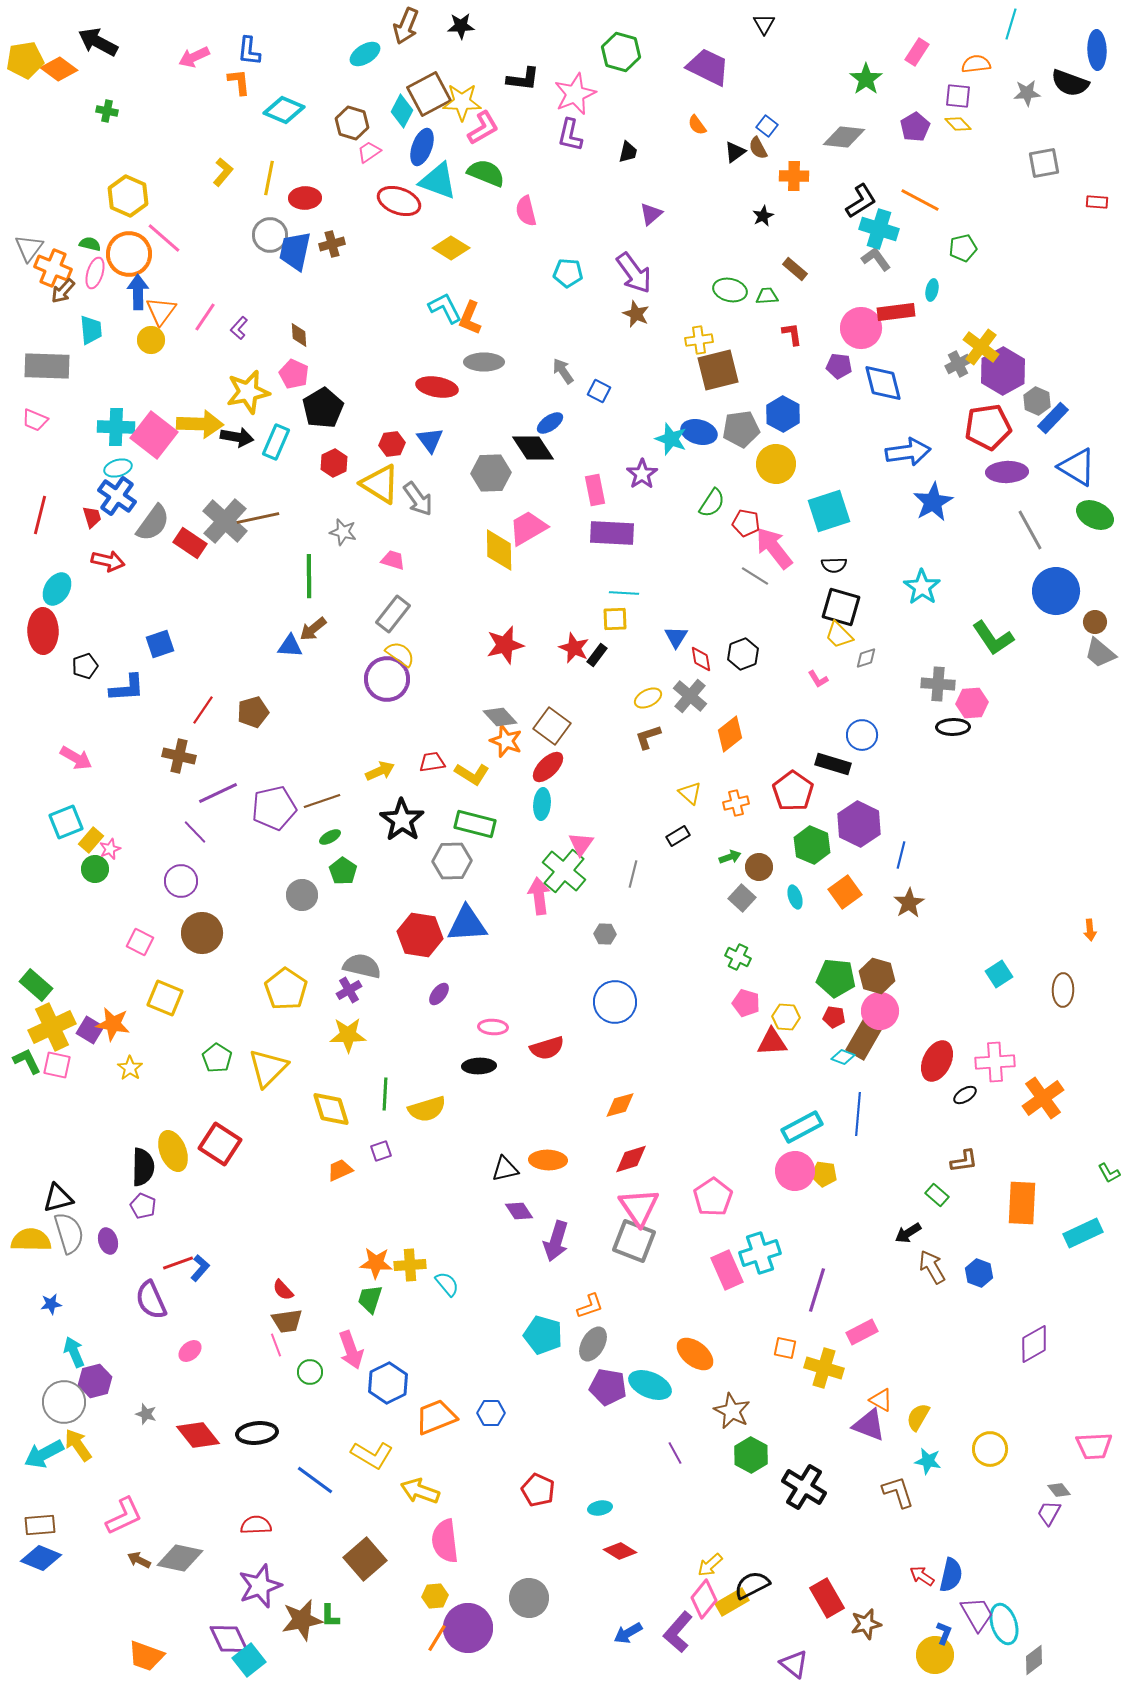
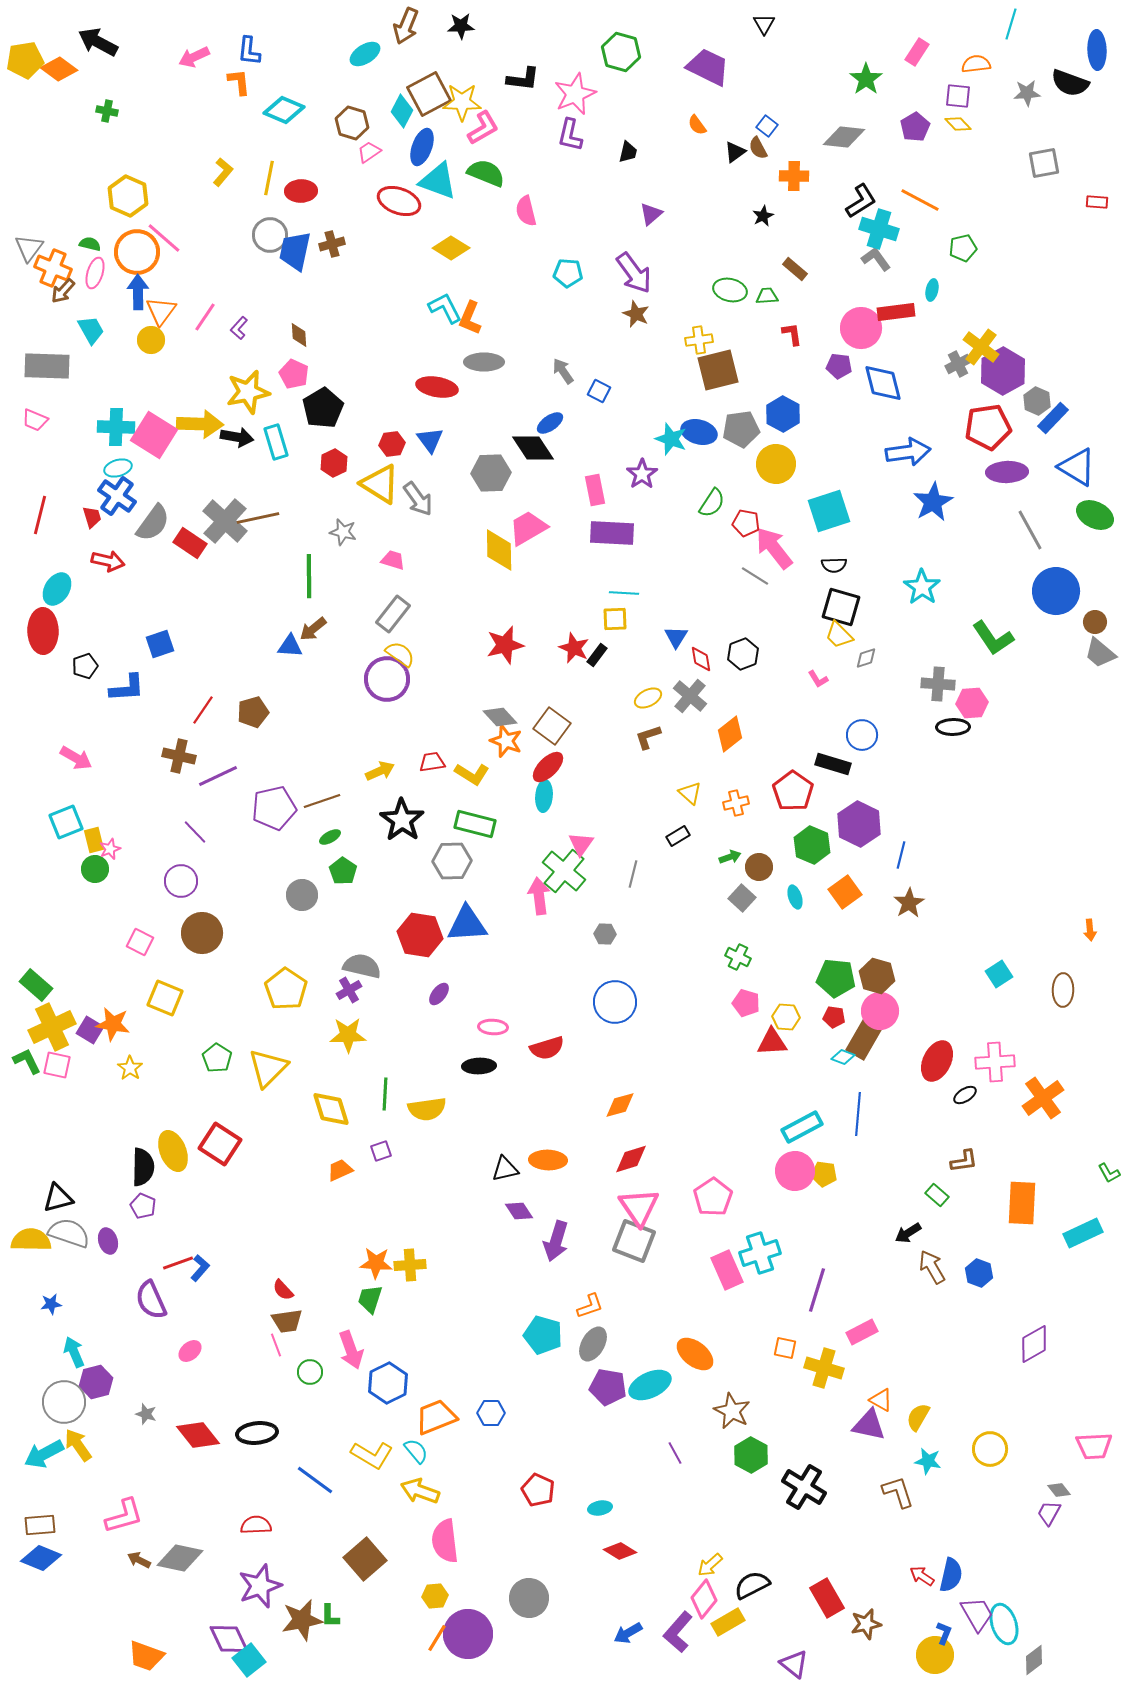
red ellipse at (305, 198): moved 4 px left, 7 px up
orange circle at (129, 254): moved 8 px right, 2 px up
cyan trapezoid at (91, 330): rotated 24 degrees counterclockwise
pink square at (154, 435): rotated 6 degrees counterclockwise
cyan rectangle at (276, 442): rotated 40 degrees counterclockwise
purple line at (218, 793): moved 17 px up
cyan ellipse at (542, 804): moved 2 px right, 8 px up
yellow rectangle at (91, 840): moved 3 px right; rotated 55 degrees counterclockwise
yellow semicircle at (427, 1109): rotated 9 degrees clockwise
gray semicircle at (69, 1233): rotated 54 degrees counterclockwise
cyan semicircle at (447, 1284): moved 31 px left, 167 px down
purple hexagon at (95, 1381): moved 1 px right, 1 px down
cyan ellipse at (650, 1385): rotated 48 degrees counterclockwise
purple triangle at (869, 1425): rotated 9 degrees counterclockwise
pink L-shape at (124, 1516): rotated 9 degrees clockwise
yellow rectangle at (732, 1602): moved 4 px left, 20 px down
purple circle at (468, 1628): moved 6 px down
